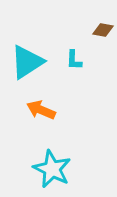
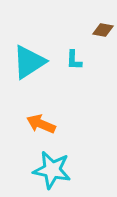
cyan triangle: moved 2 px right
orange arrow: moved 14 px down
cyan star: moved 1 px down; rotated 15 degrees counterclockwise
